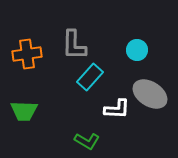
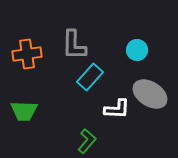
green L-shape: rotated 80 degrees counterclockwise
